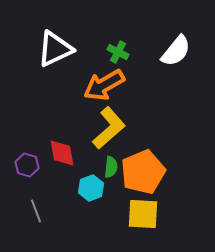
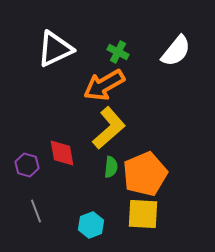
orange pentagon: moved 2 px right, 2 px down
cyan hexagon: moved 37 px down
